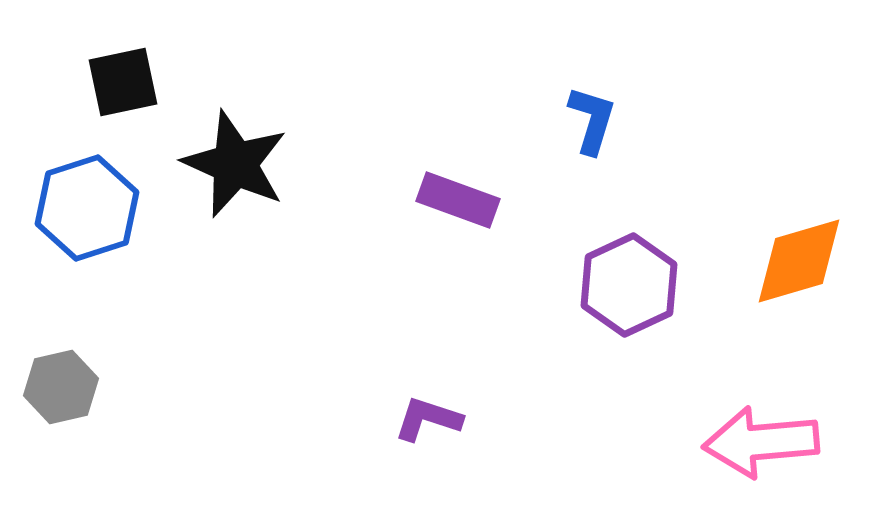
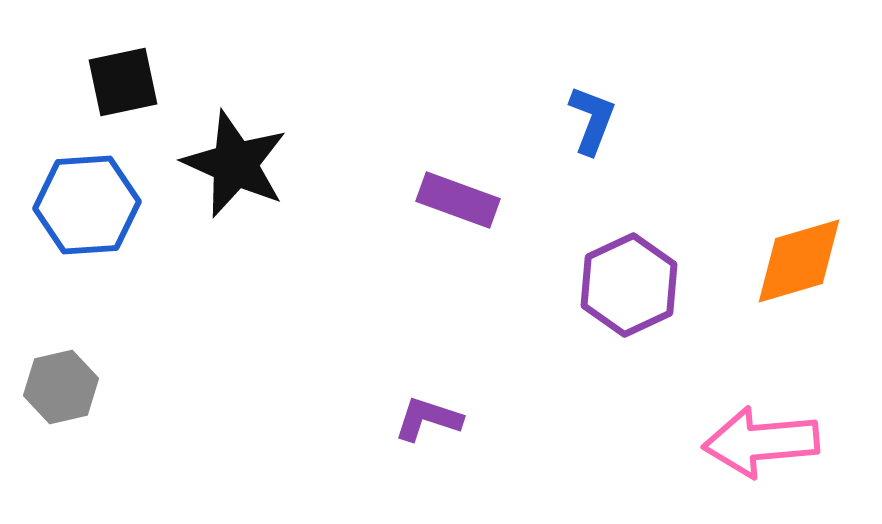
blue L-shape: rotated 4 degrees clockwise
blue hexagon: moved 3 px up; rotated 14 degrees clockwise
